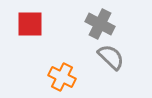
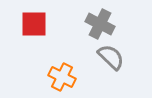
red square: moved 4 px right
